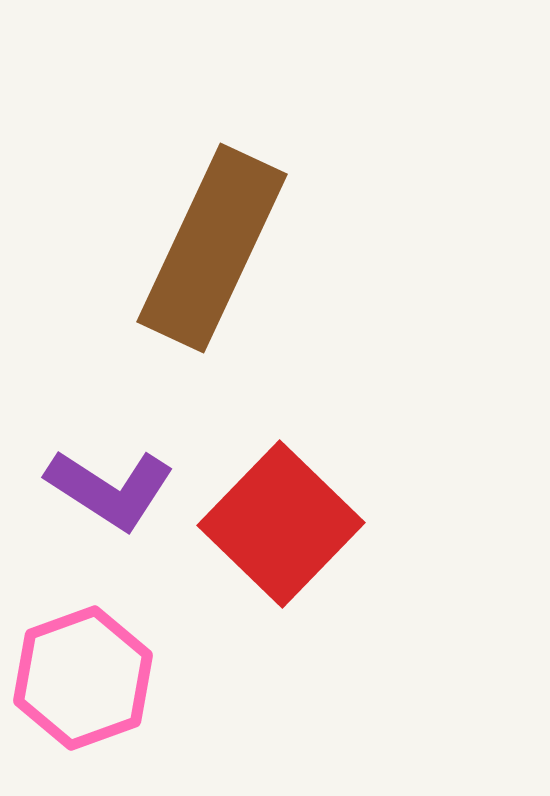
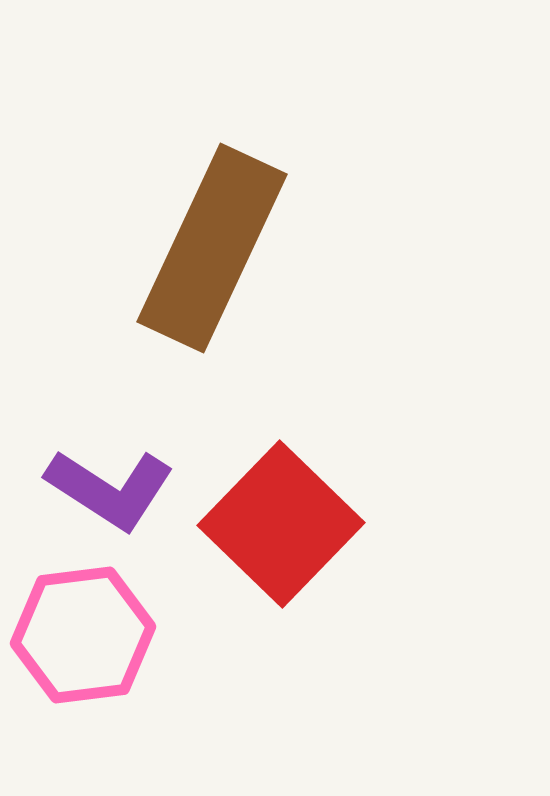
pink hexagon: moved 43 px up; rotated 13 degrees clockwise
